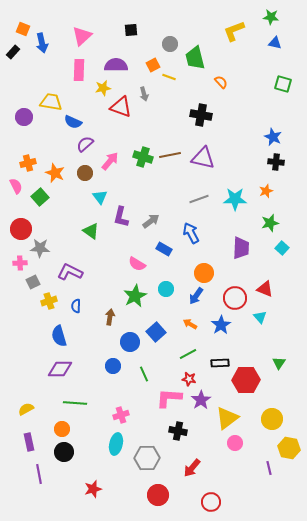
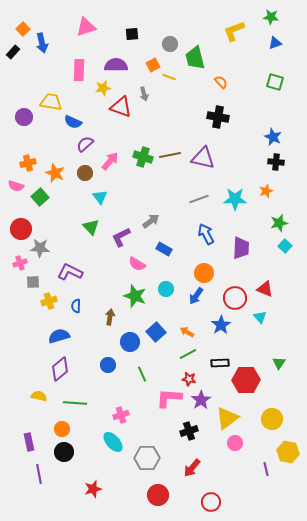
orange square at (23, 29): rotated 24 degrees clockwise
black square at (131, 30): moved 1 px right, 4 px down
pink triangle at (82, 36): moved 4 px right, 9 px up; rotated 25 degrees clockwise
blue triangle at (275, 43): rotated 32 degrees counterclockwise
green square at (283, 84): moved 8 px left, 2 px up
black cross at (201, 115): moved 17 px right, 2 px down
pink semicircle at (16, 186): rotated 133 degrees clockwise
purple L-shape at (121, 217): moved 20 px down; rotated 50 degrees clockwise
green star at (270, 223): moved 9 px right
green triangle at (91, 231): moved 4 px up; rotated 12 degrees clockwise
blue arrow at (191, 233): moved 15 px right, 1 px down
cyan square at (282, 248): moved 3 px right, 2 px up
pink cross at (20, 263): rotated 16 degrees counterclockwise
gray square at (33, 282): rotated 24 degrees clockwise
green star at (135, 296): rotated 25 degrees counterclockwise
orange arrow at (190, 324): moved 3 px left, 8 px down
blue semicircle at (59, 336): rotated 90 degrees clockwise
blue circle at (113, 366): moved 5 px left, 1 px up
purple diamond at (60, 369): rotated 40 degrees counterclockwise
green line at (144, 374): moved 2 px left
yellow semicircle at (26, 409): moved 13 px right, 13 px up; rotated 42 degrees clockwise
black cross at (178, 431): moved 11 px right; rotated 30 degrees counterclockwise
cyan ellipse at (116, 444): moved 3 px left, 2 px up; rotated 55 degrees counterclockwise
yellow hexagon at (289, 448): moved 1 px left, 4 px down
purple line at (269, 468): moved 3 px left, 1 px down
